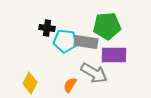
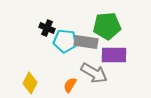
black cross: rotated 14 degrees clockwise
